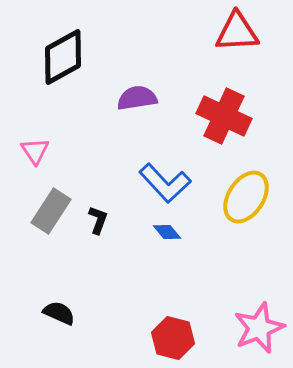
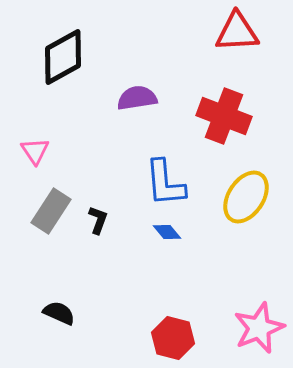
red cross: rotated 4 degrees counterclockwise
blue L-shape: rotated 38 degrees clockwise
